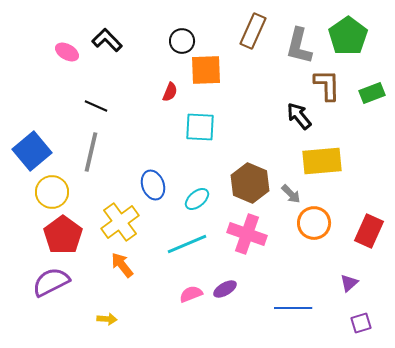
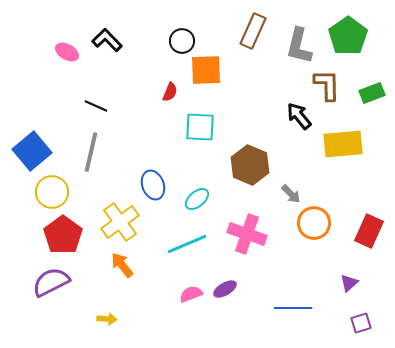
yellow rectangle: moved 21 px right, 17 px up
brown hexagon: moved 18 px up
